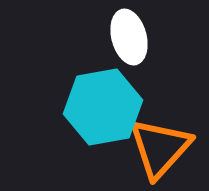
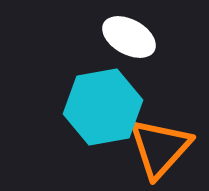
white ellipse: rotated 46 degrees counterclockwise
